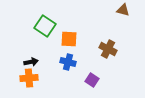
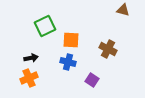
green square: rotated 30 degrees clockwise
orange square: moved 2 px right, 1 px down
black arrow: moved 4 px up
orange cross: rotated 18 degrees counterclockwise
